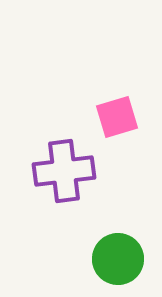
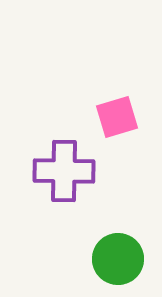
purple cross: rotated 8 degrees clockwise
